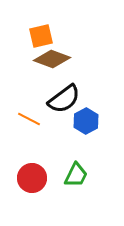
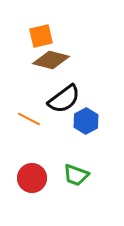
brown diamond: moved 1 px left, 1 px down; rotated 6 degrees counterclockwise
green trapezoid: rotated 84 degrees clockwise
